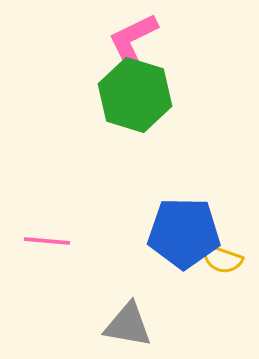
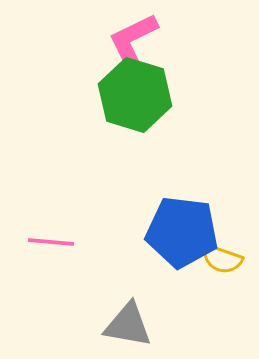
blue pentagon: moved 2 px left, 1 px up; rotated 6 degrees clockwise
pink line: moved 4 px right, 1 px down
